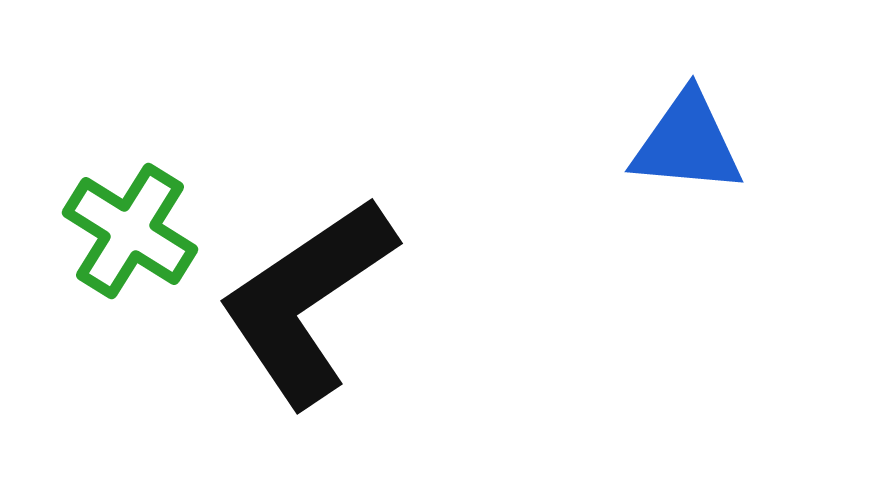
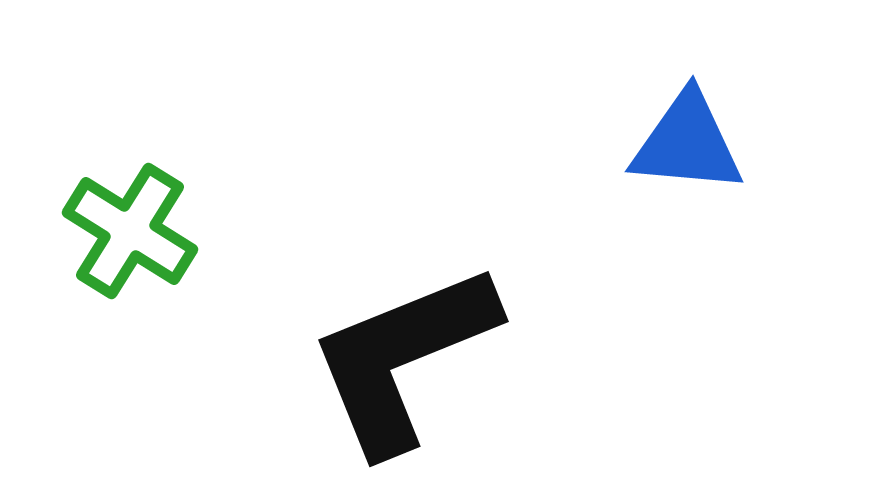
black L-shape: moved 96 px right, 57 px down; rotated 12 degrees clockwise
